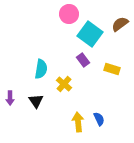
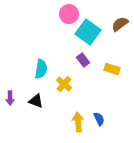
cyan square: moved 2 px left, 2 px up
black triangle: rotated 35 degrees counterclockwise
